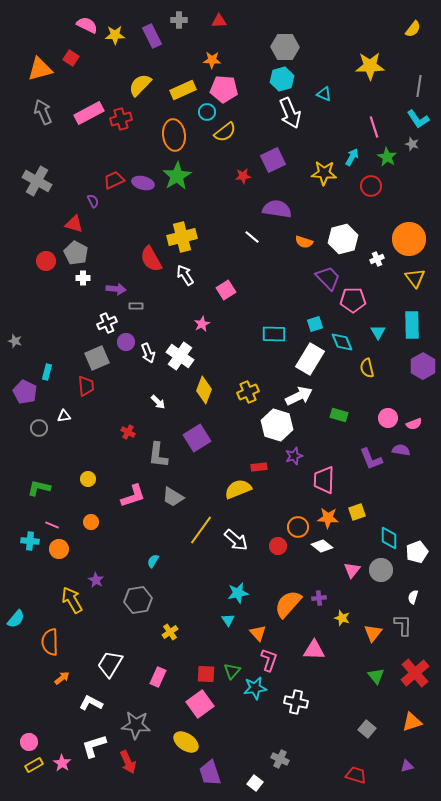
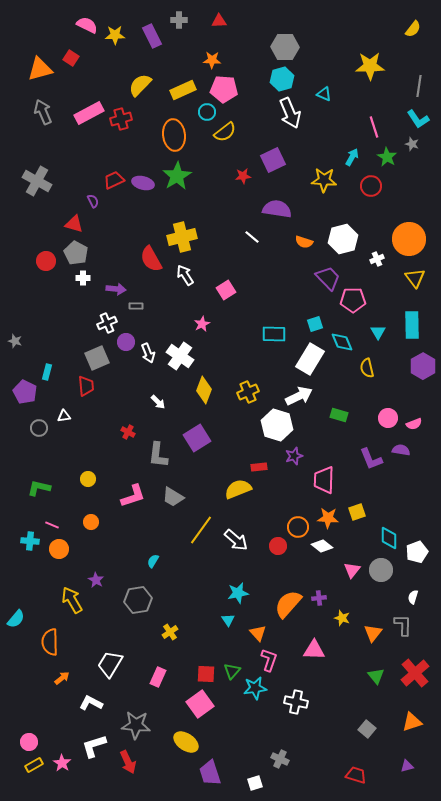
yellow star at (324, 173): moved 7 px down
white square at (255, 783): rotated 35 degrees clockwise
